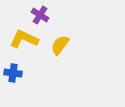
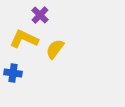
purple cross: rotated 12 degrees clockwise
yellow semicircle: moved 5 px left, 4 px down
